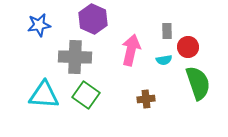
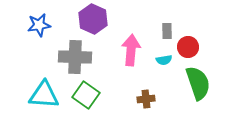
pink arrow: rotated 8 degrees counterclockwise
